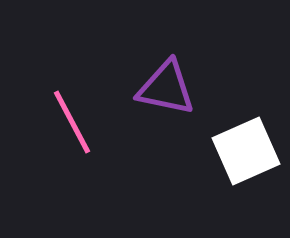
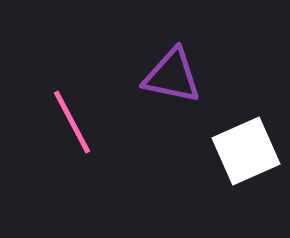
purple triangle: moved 6 px right, 12 px up
